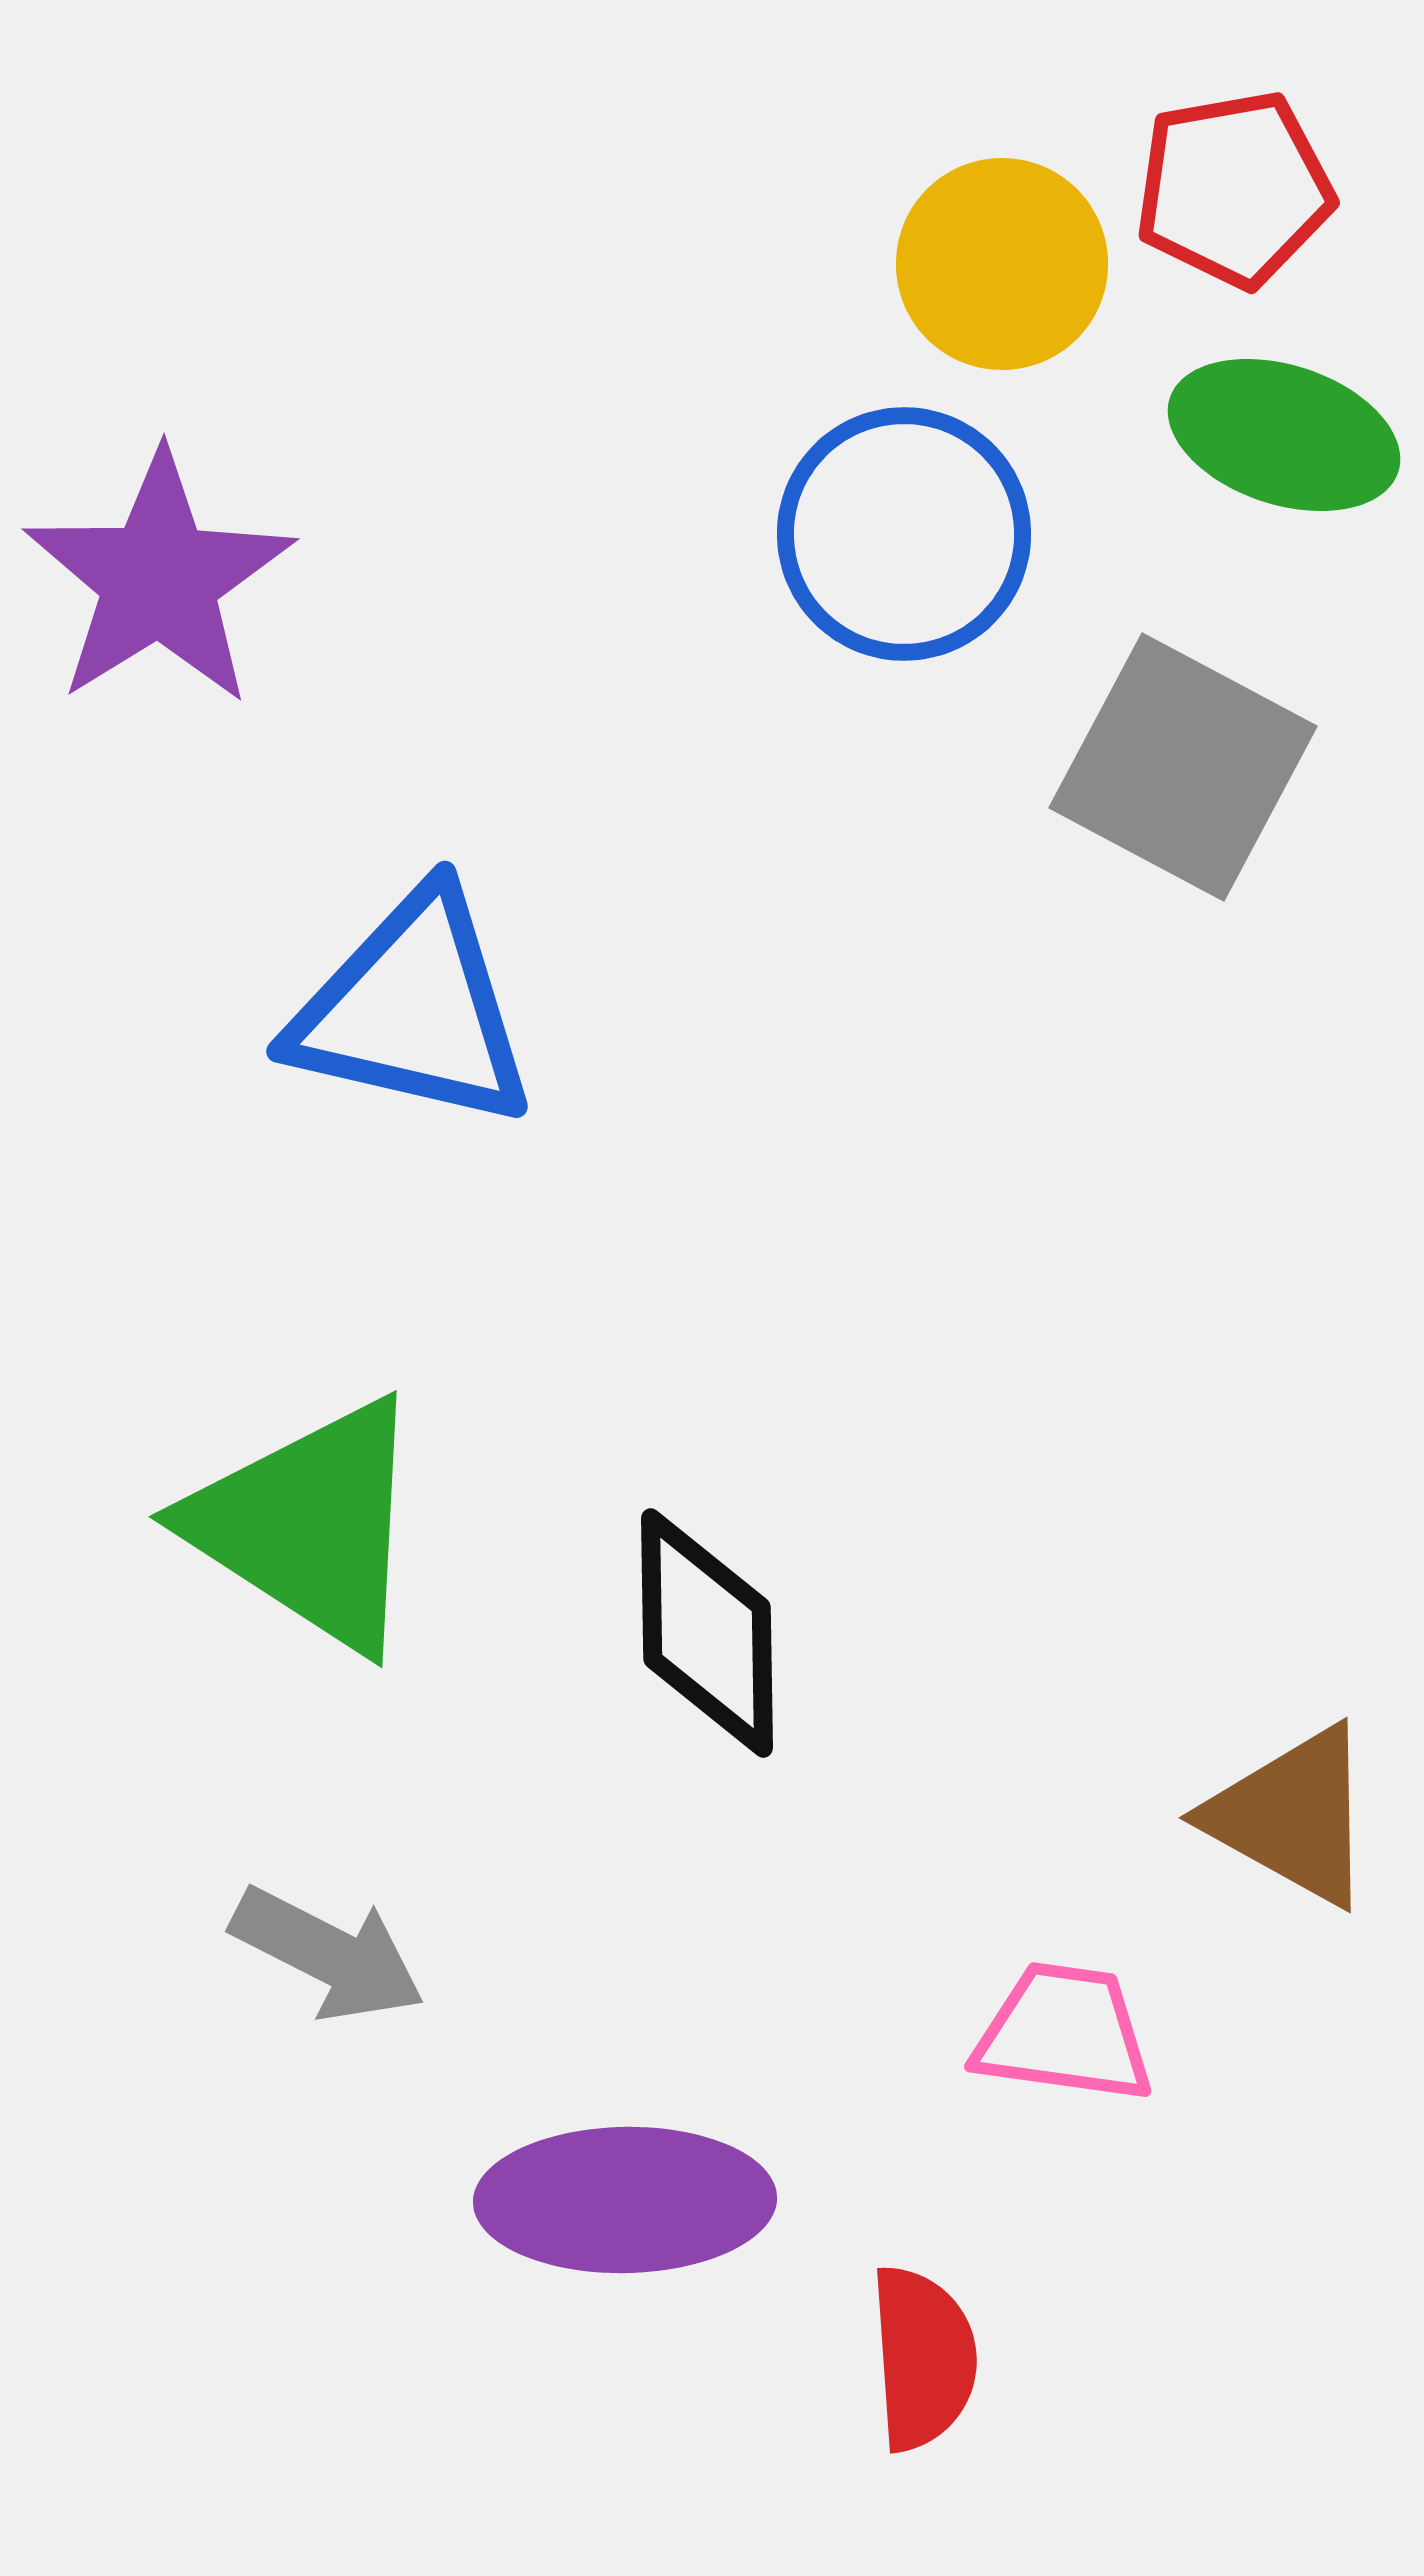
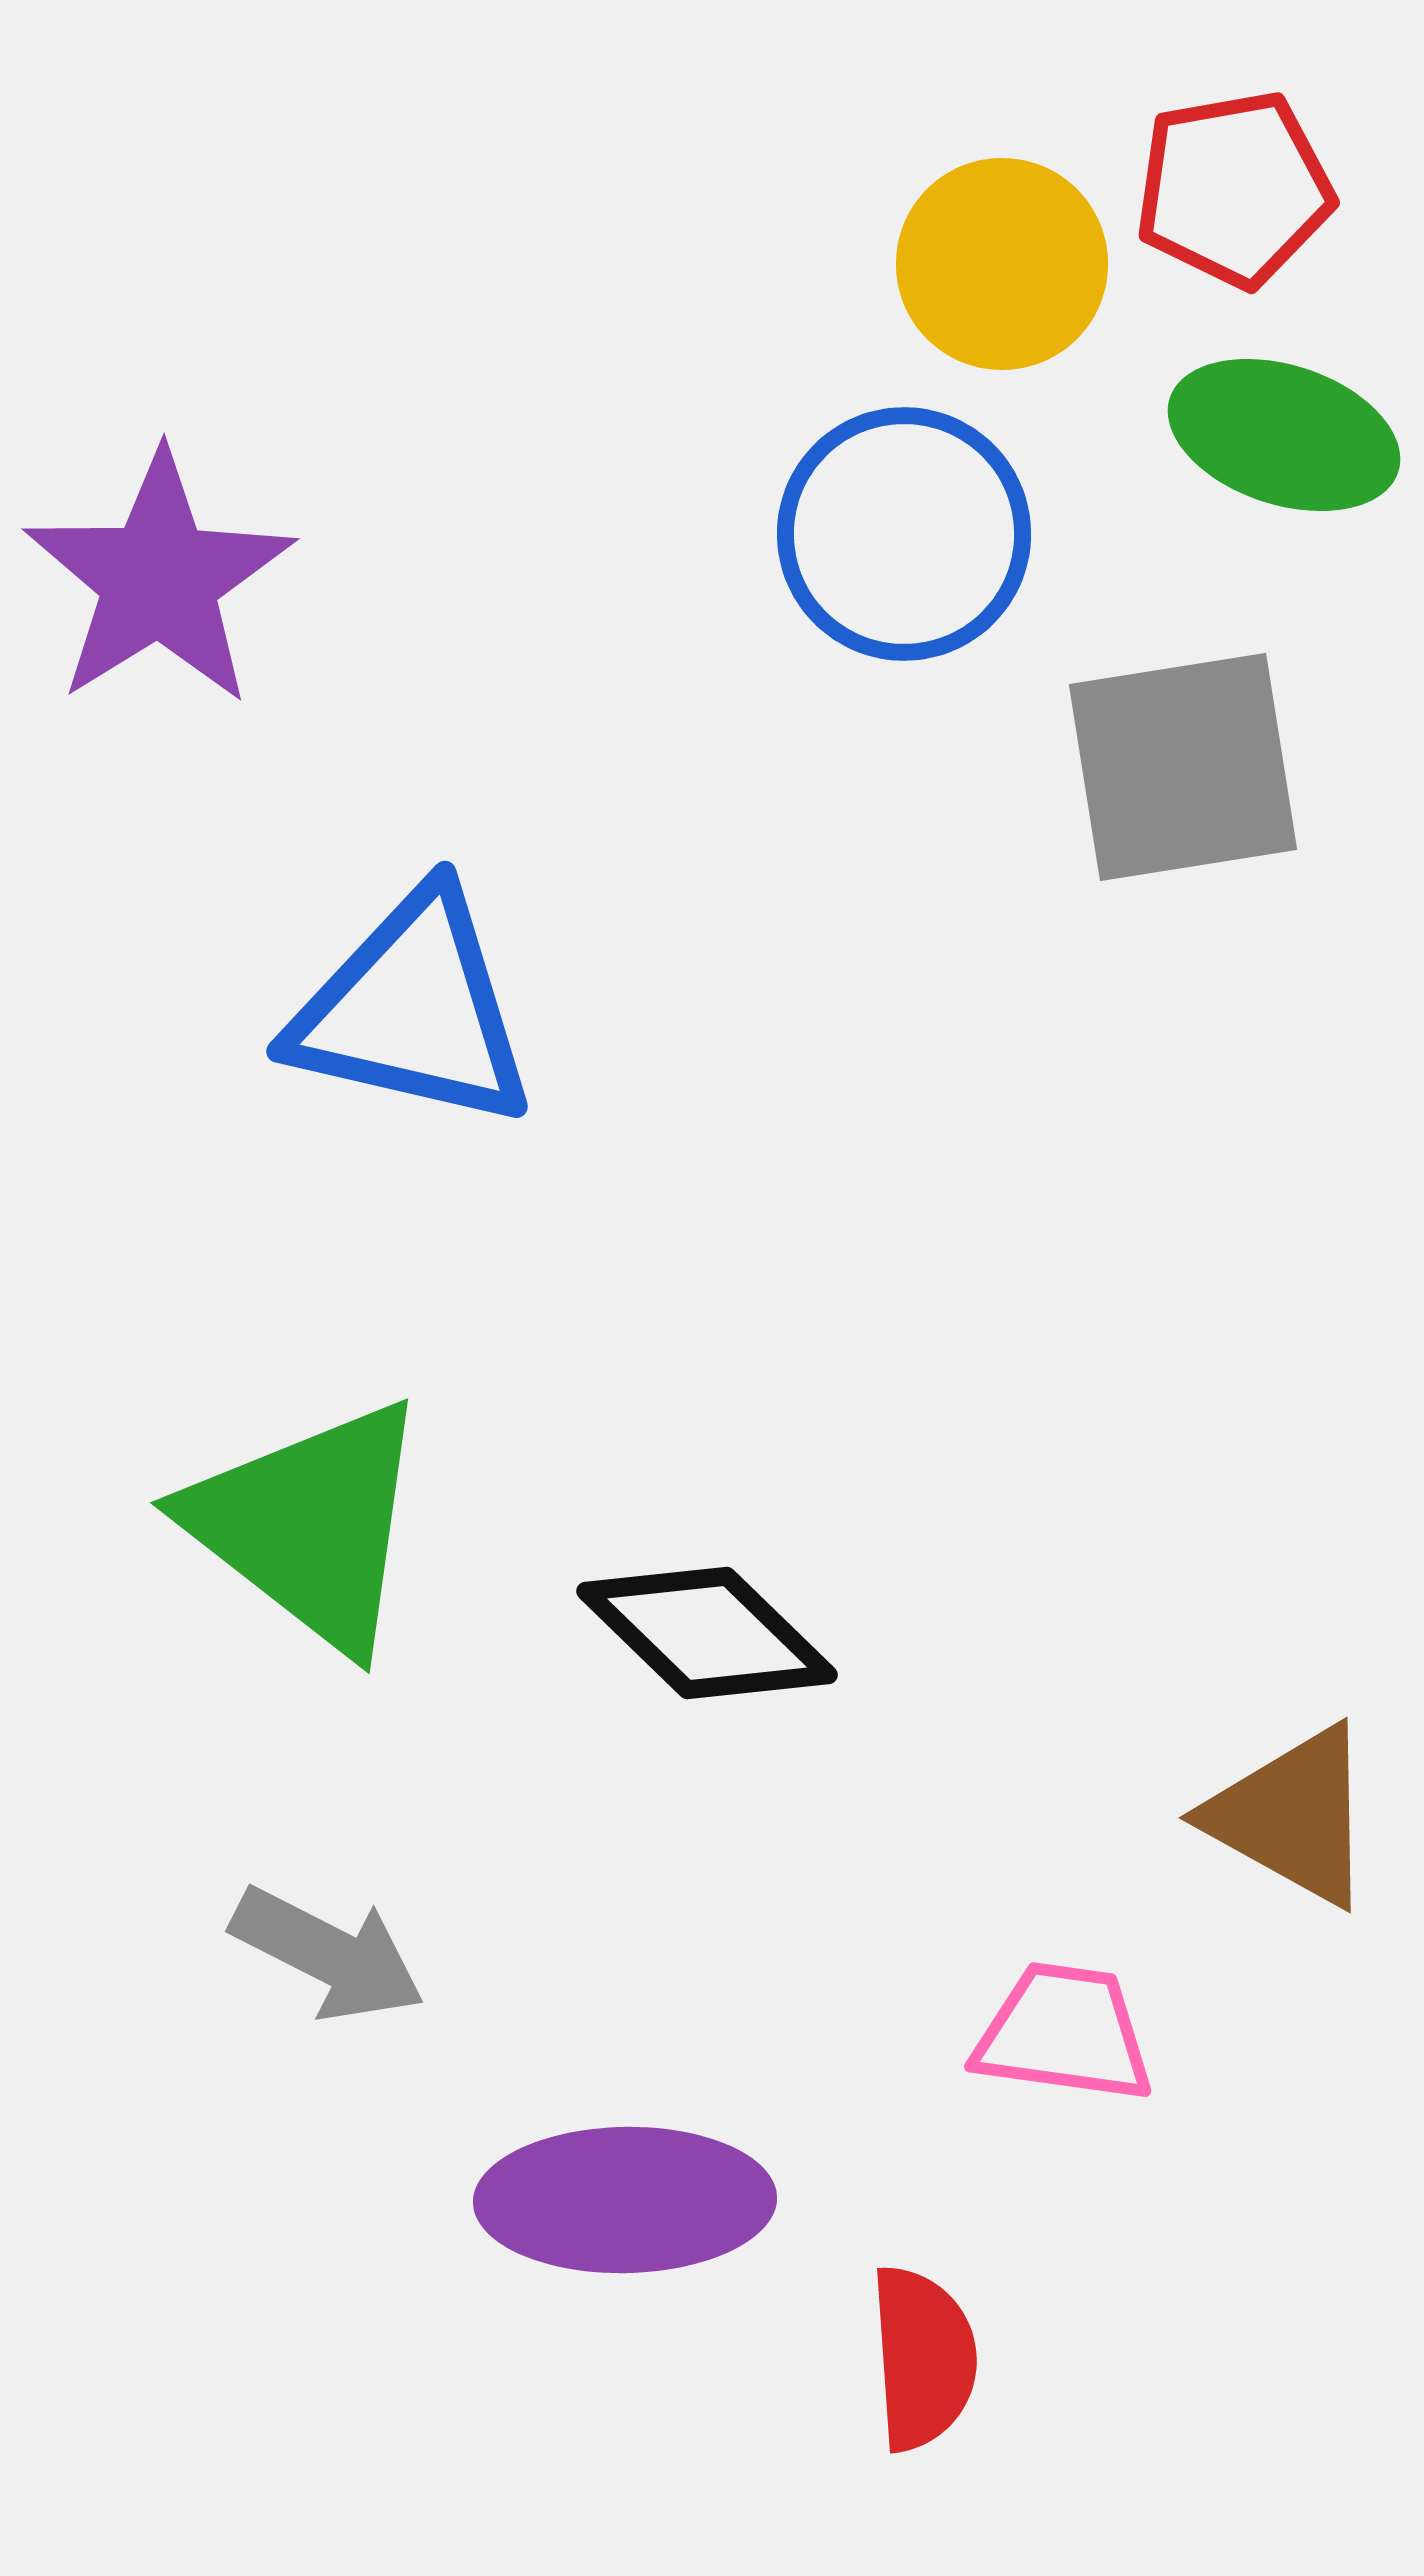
gray square: rotated 37 degrees counterclockwise
green triangle: rotated 5 degrees clockwise
black diamond: rotated 45 degrees counterclockwise
